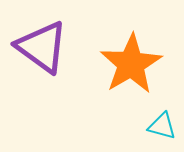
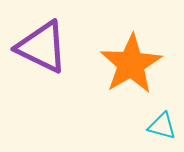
purple triangle: rotated 10 degrees counterclockwise
